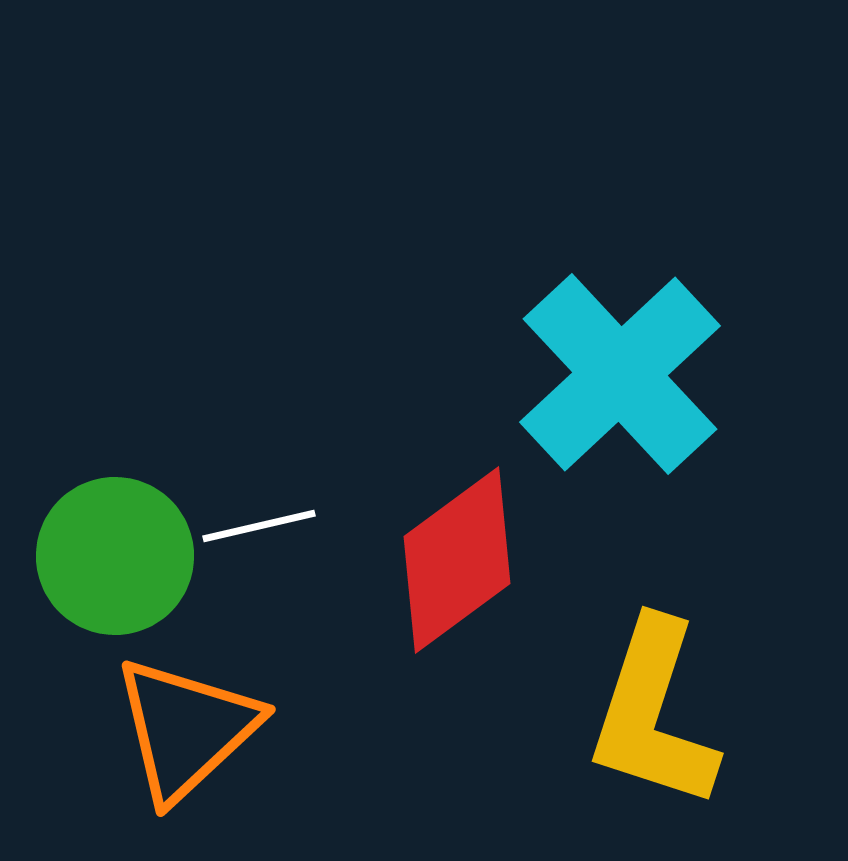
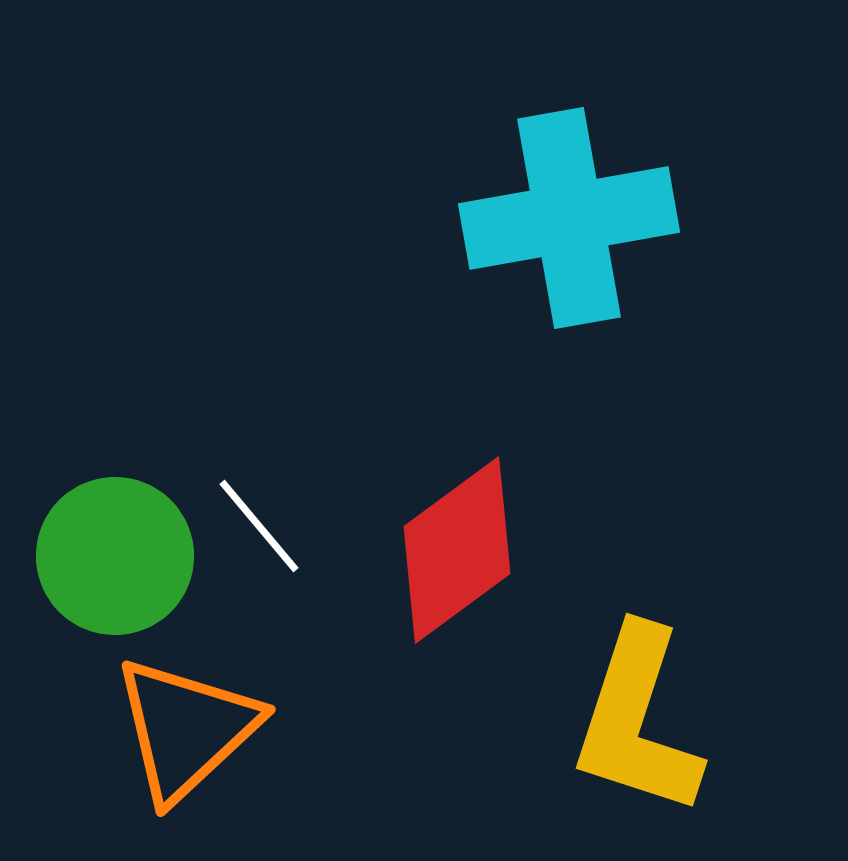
cyan cross: moved 51 px left, 156 px up; rotated 33 degrees clockwise
white line: rotated 63 degrees clockwise
red diamond: moved 10 px up
yellow L-shape: moved 16 px left, 7 px down
